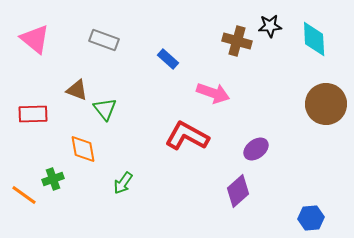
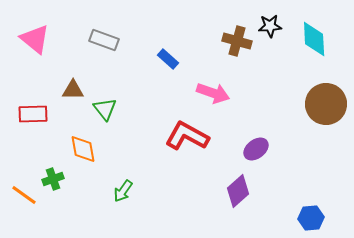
brown triangle: moved 4 px left; rotated 20 degrees counterclockwise
green arrow: moved 8 px down
